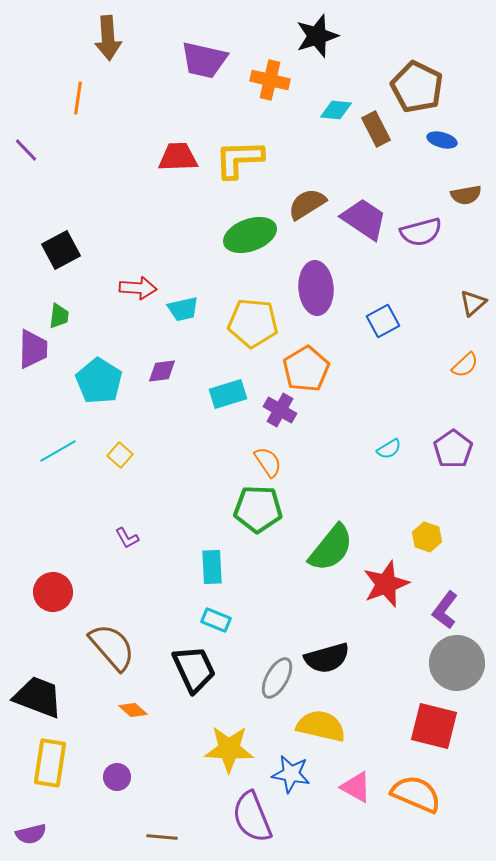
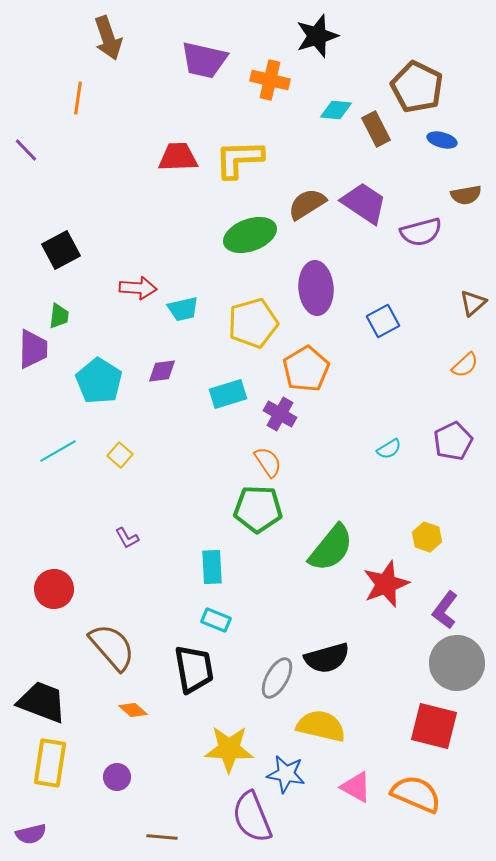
brown arrow at (108, 38): rotated 15 degrees counterclockwise
purple trapezoid at (364, 219): moved 16 px up
yellow pentagon at (253, 323): rotated 21 degrees counterclockwise
purple cross at (280, 410): moved 4 px down
purple pentagon at (453, 449): moved 8 px up; rotated 9 degrees clockwise
red circle at (53, 592): moved 1 px right, 3 px up
black trapezoid at (194, 669): rotated 15 degrees clockwise
black trapezoid at (38, 697): moved 4 px right, 5 px down
blue star at (291, 774): moved 5 px left
